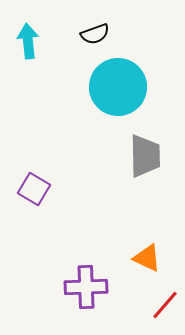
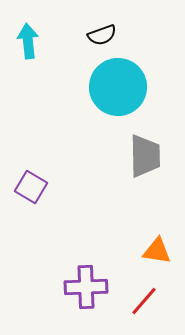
black semicircle: moved 7 px right, 1 px down
purple square: moved 3 px left, 2 px up
orange triangle: moved 10 px right, 7 px up; rotated 16 degrees counterclockwise
red line: moved 21 px left, 4 px up
